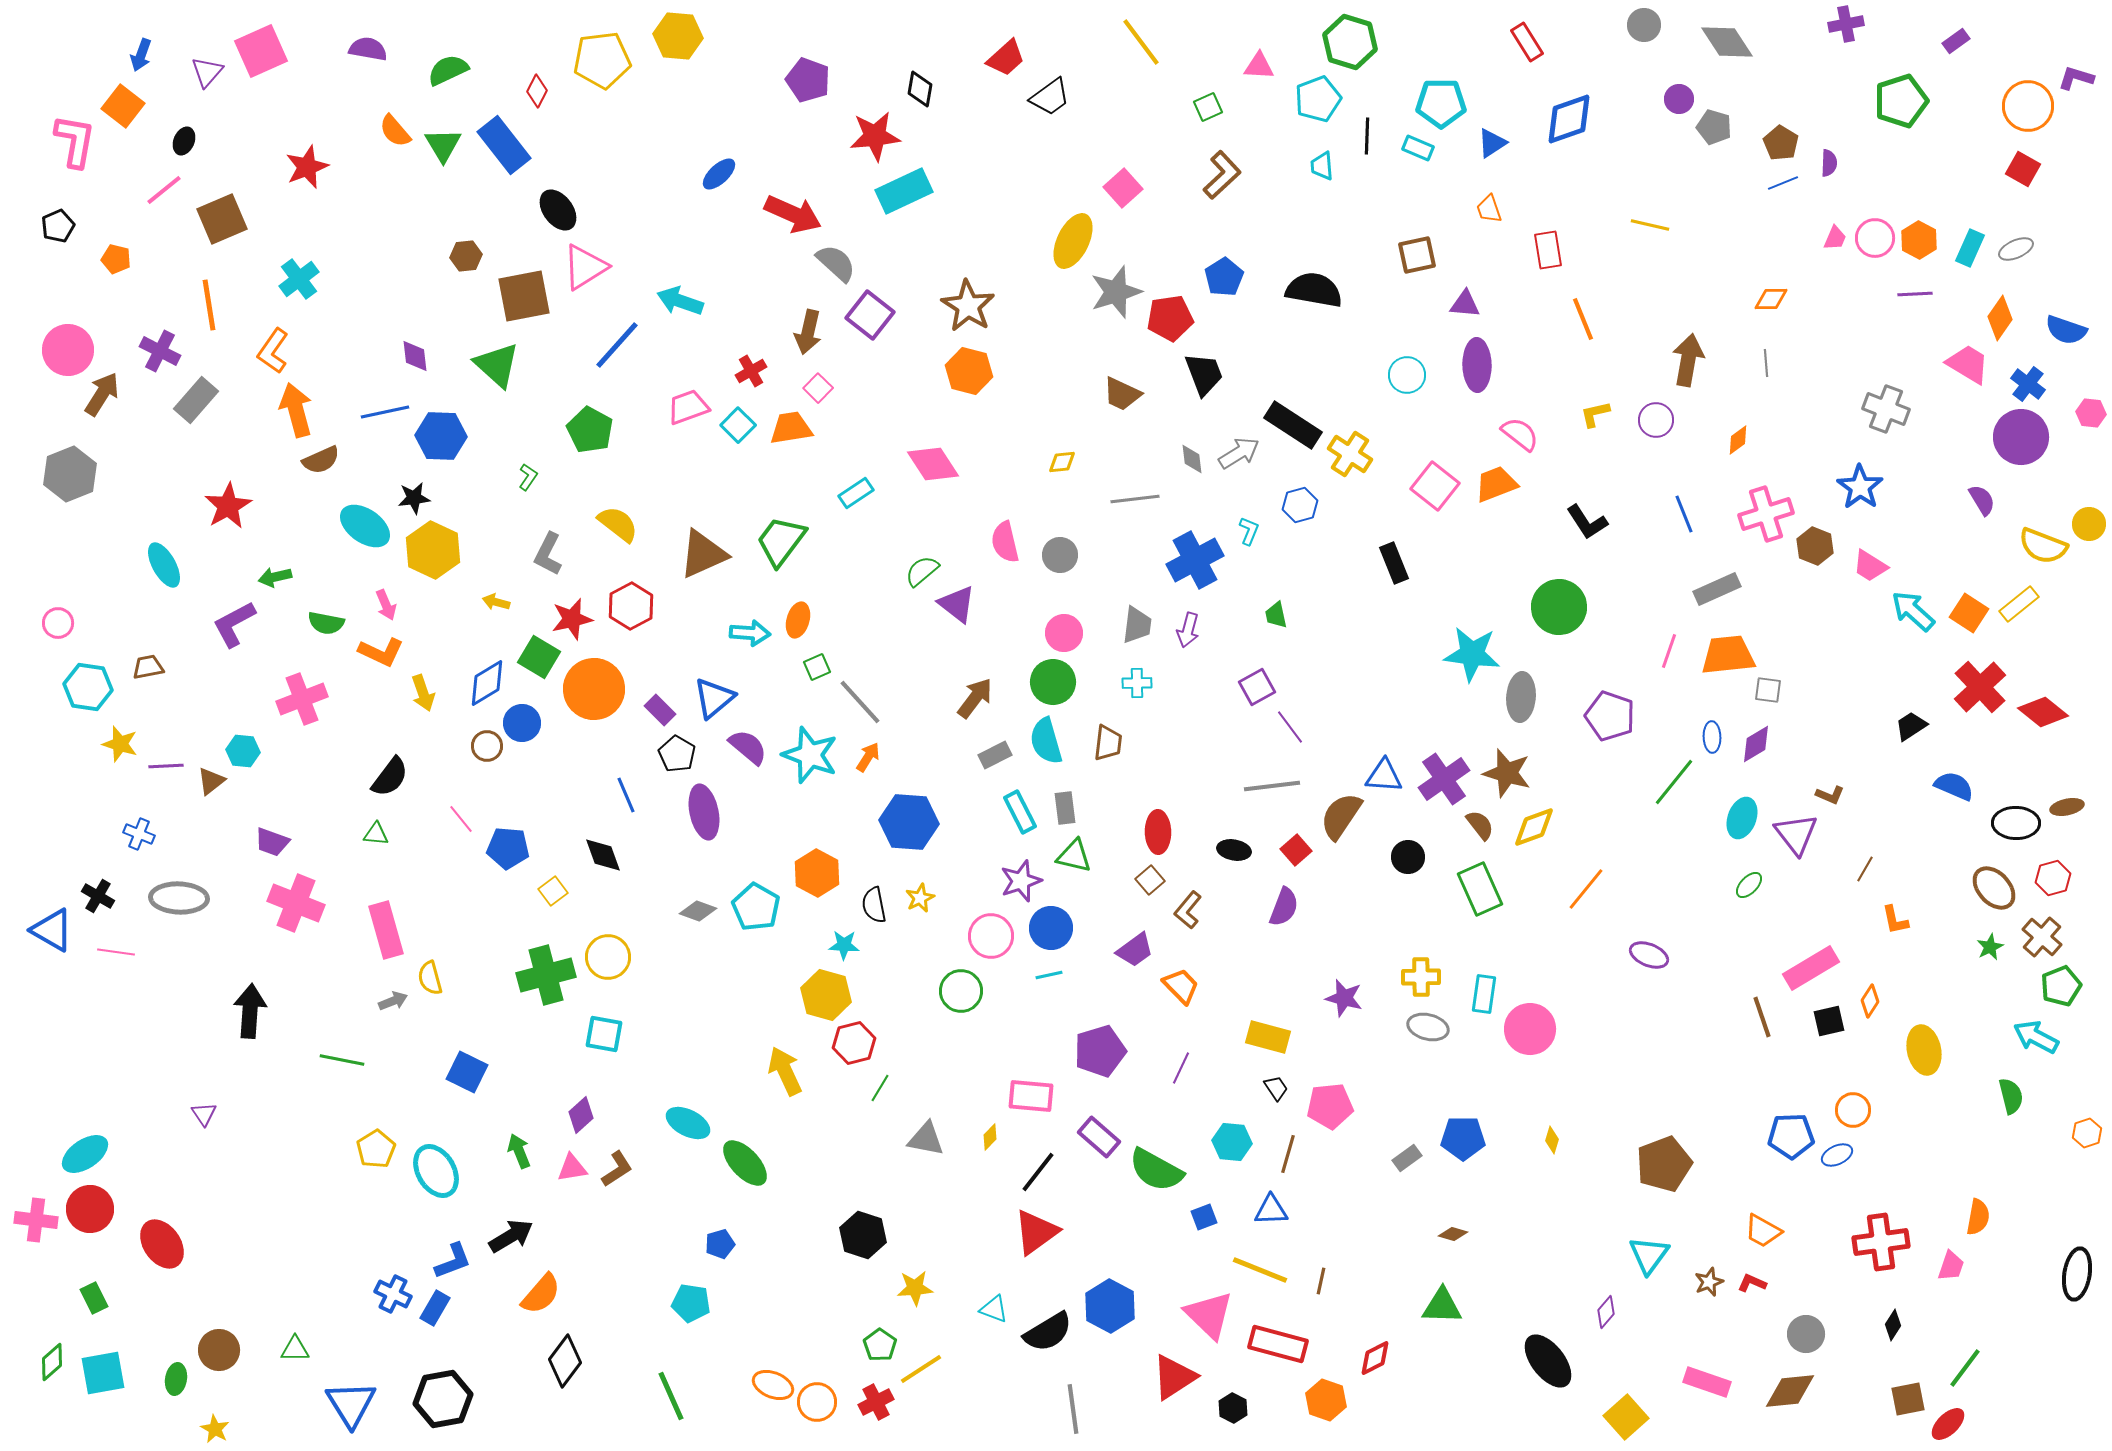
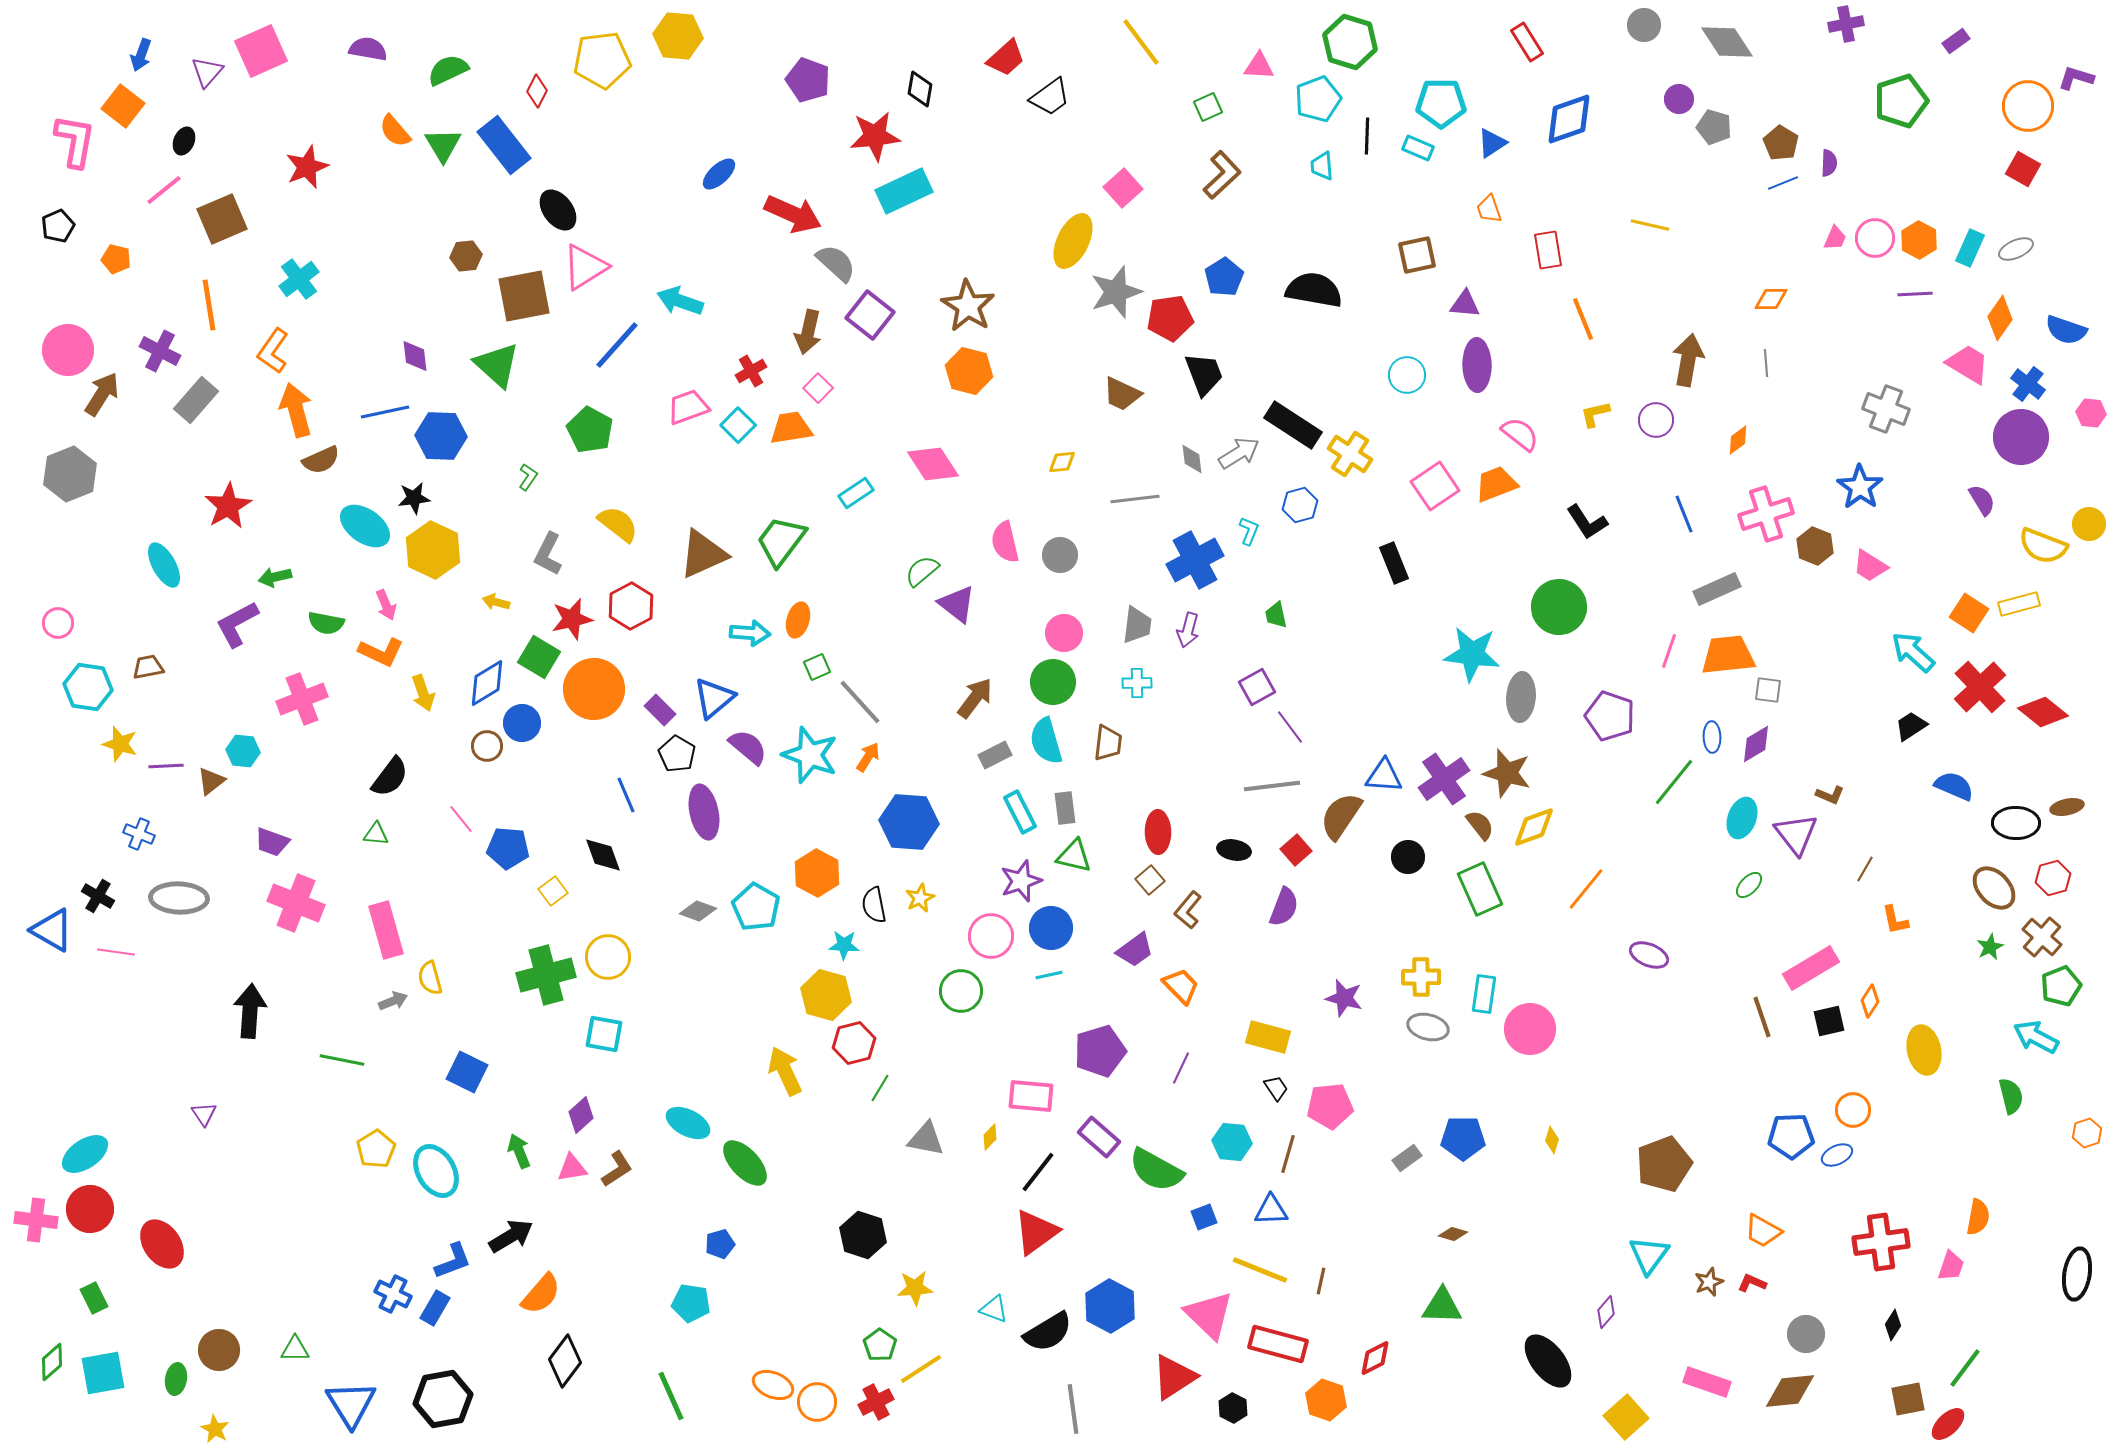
pink square at (1435, 486): rotated 18 degrees clockwise
yellow rectangle at (2019, 604): rotated 24 degrees clockwise
cyan arrow at (1913, 611): moved 41 px down
purple L-shape at (234, 624): moved 3 px right
